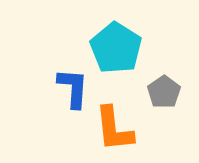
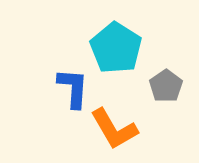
gray pentagon: moved 2 px right, 6 px up
orange L-shape: rotated 24 degrees counterclockwise
